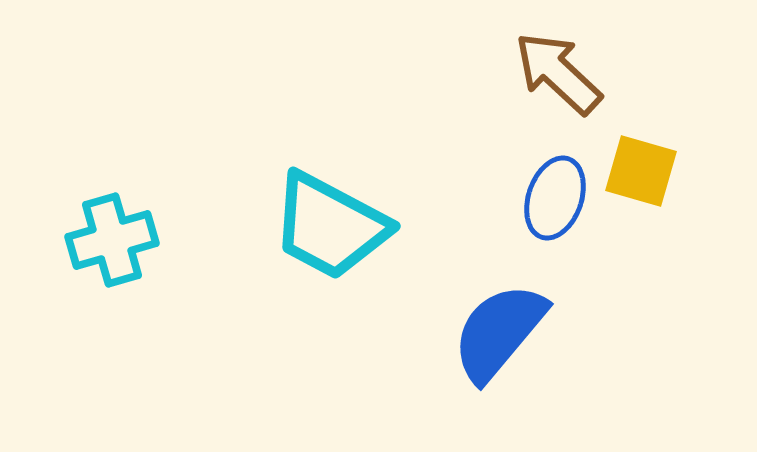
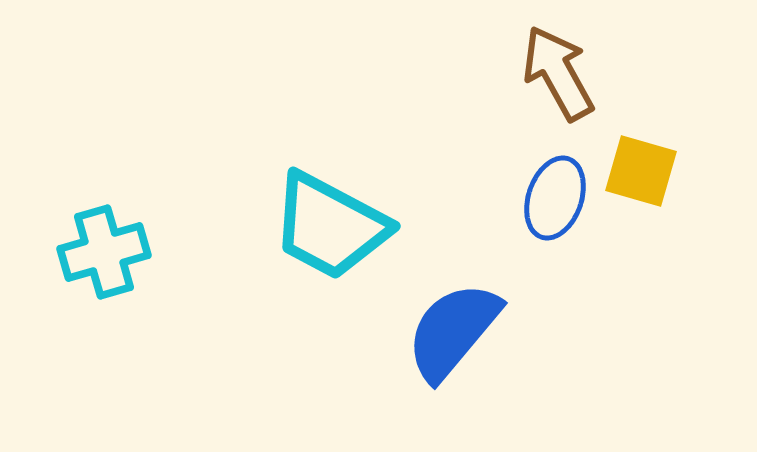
brown arrow: rotated 18 degrees clockwise
cyan cross: moved 8 px left, 12 px down
blue semicircle: moved 46 px left, 1 px up
